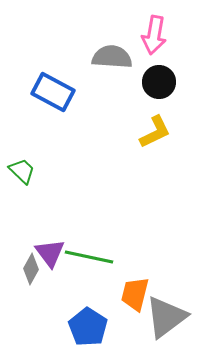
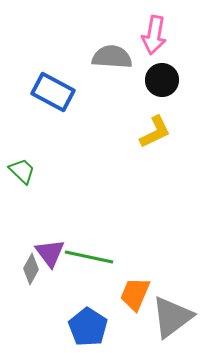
black circle: moved 3 px right, 2 px up
orange trapezoid: rotated 9 degrees clockwise
gray triangle: moved 6 px right
